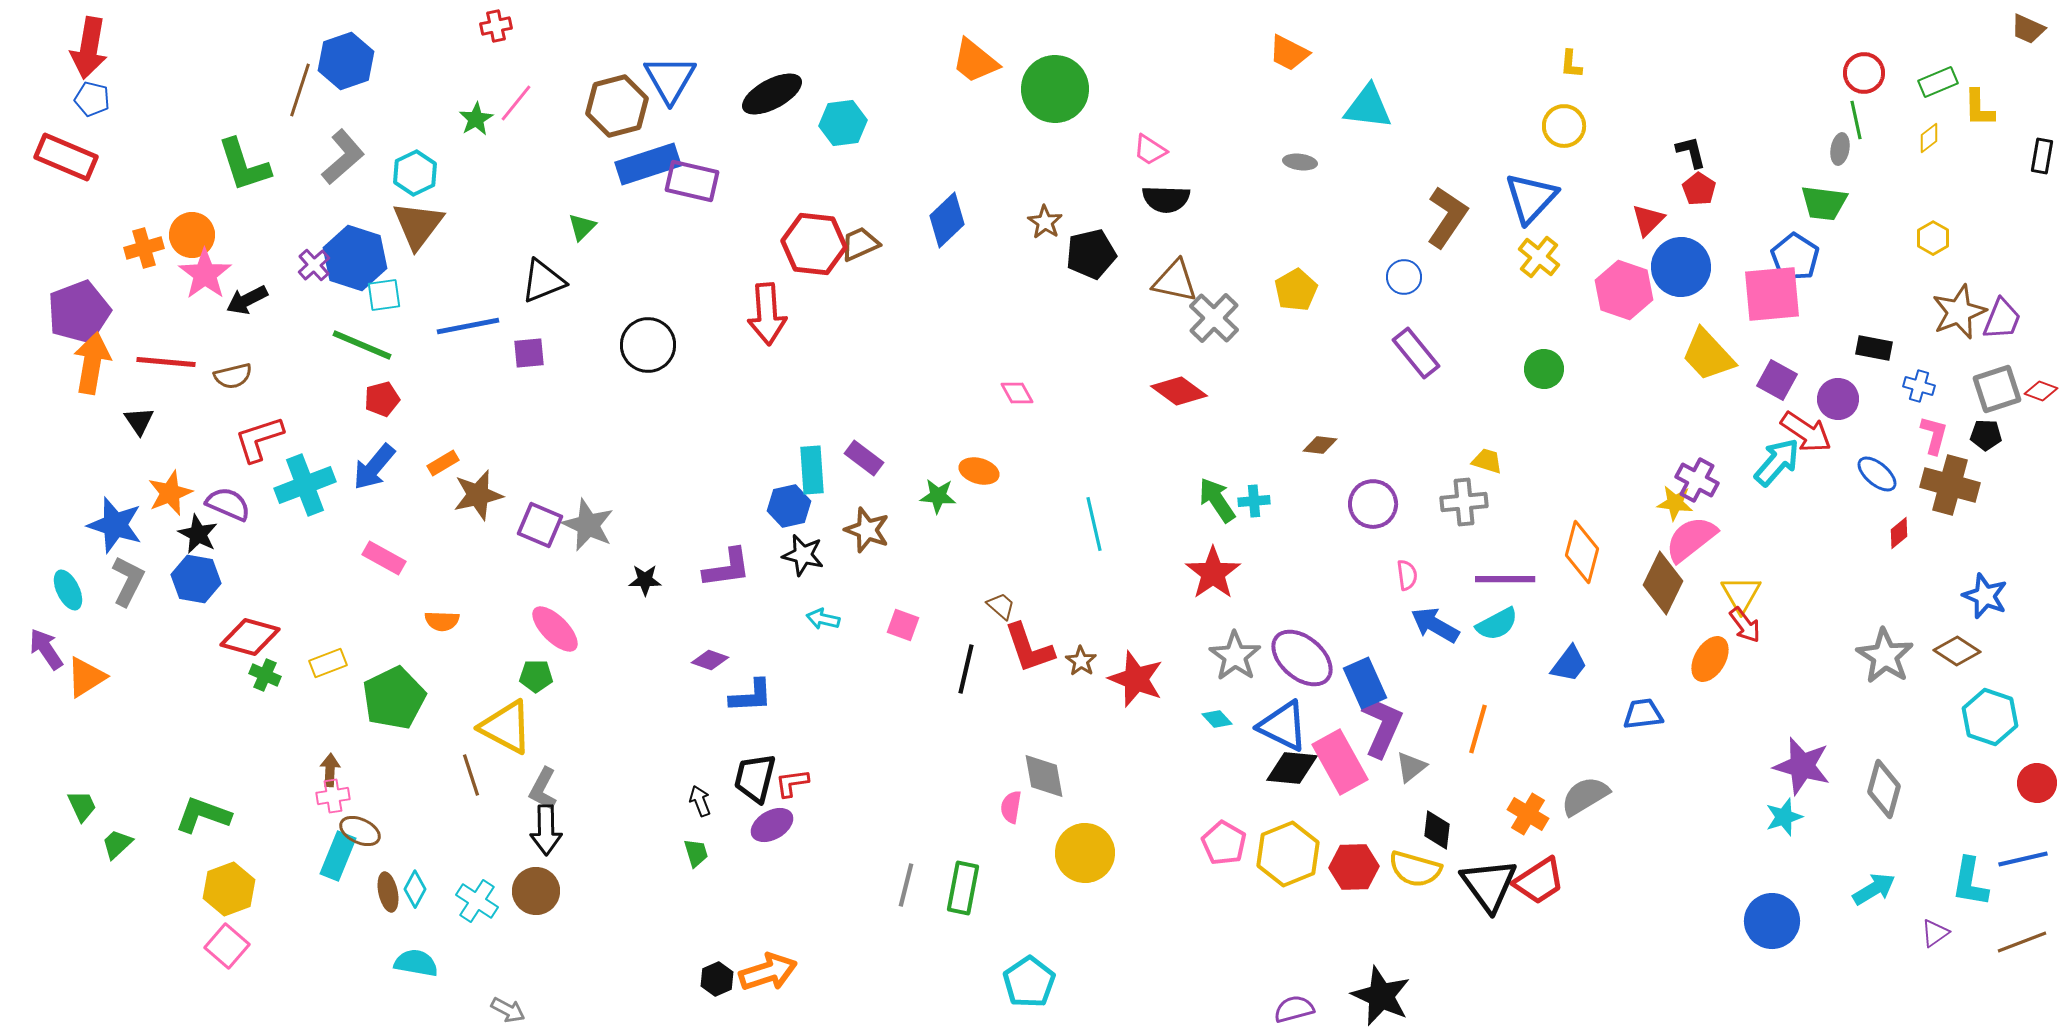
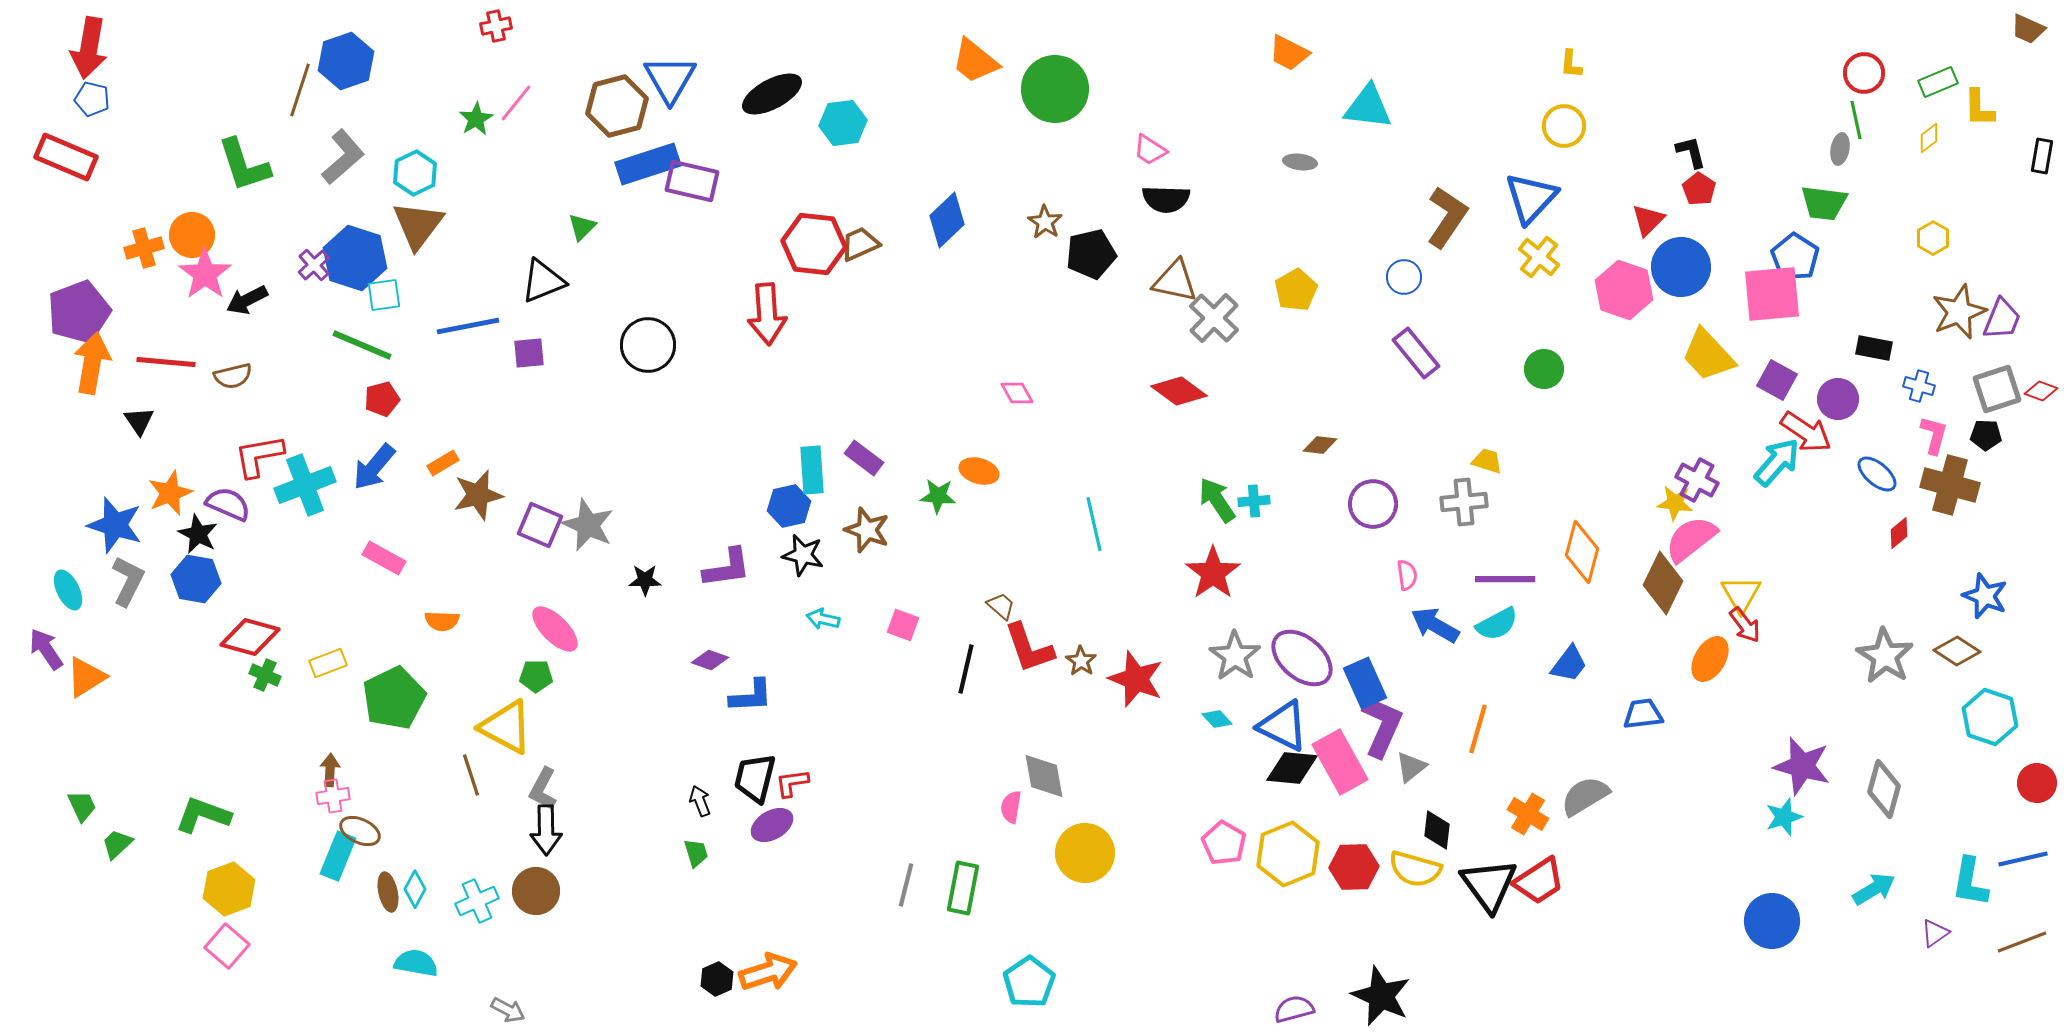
red L-shape at (259, 439): moved 17 px down; rotated 8 degrees clockwise
cyan cross at (477, 901): rotated 33 degrees clockwise
